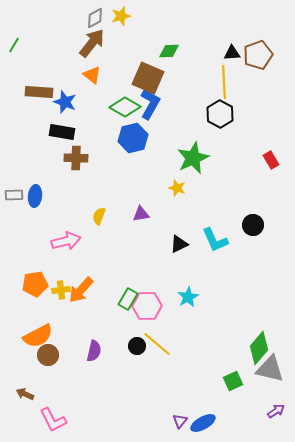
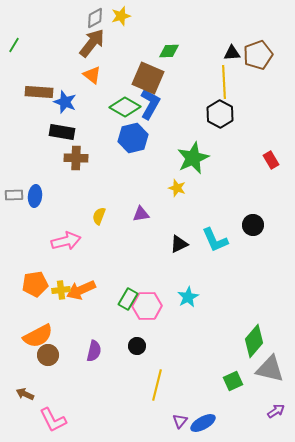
orange arrow at (81, 290): rotated 24 degrees clockwise
yellow line at (157, 344): moved 41 px down; rotated 64 degrees clockwise
green diamond at (259, 348): moved 5 px left, 7 px up
